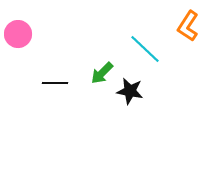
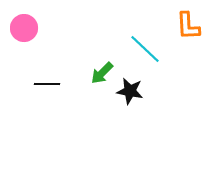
orange L-shape: rotated 36 degrees counterclockwise
pink circle: moved 6 px right, 6 px up
black line: moved 8 px left, 1 px down
